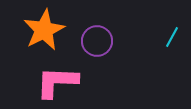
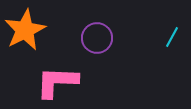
orange star: moved 19 px left
purple circle: moved 3 px up
